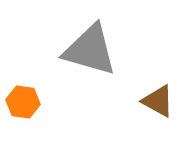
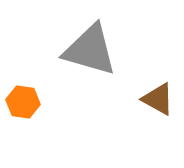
brown triangle: moved 2 px up
